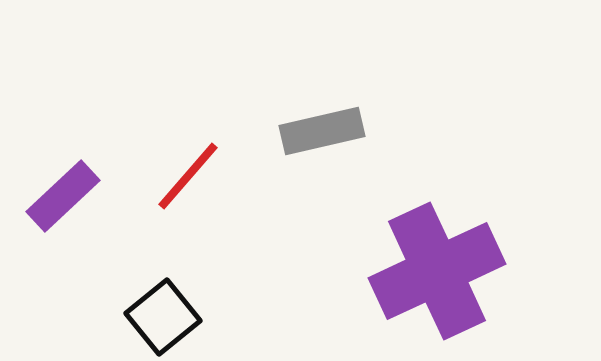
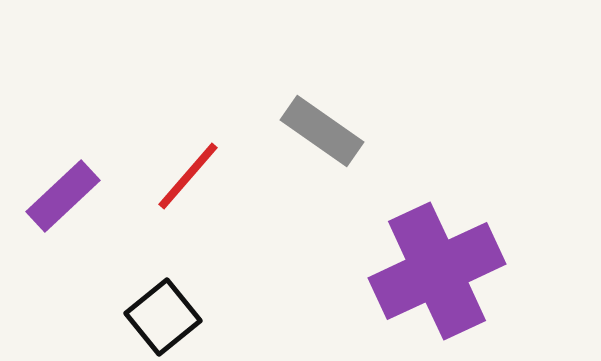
gray rectangle: rotated 48 degrees clockwise
